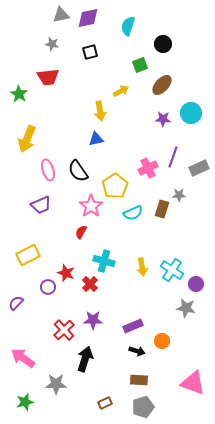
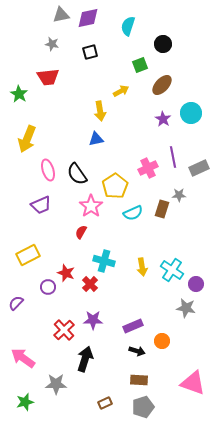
purple star at (163, 119): rotated 28 degrees clockwise
purple line at (173, 157): rotated 30 degrees counterclockwise
black semicircle at (78, 171): moved 1 px left, 3 px down
